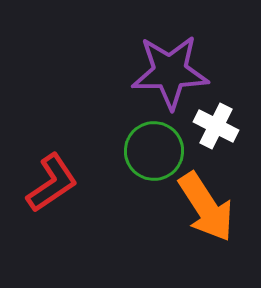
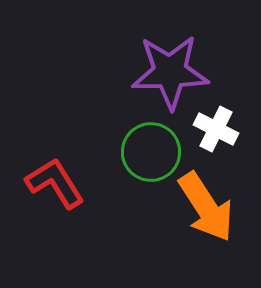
white cross: moved 3 px down
green circle: moved 3 px left, 1 px down
red L-shape: moved 3 px right; rotated 88 degrees counterclockwise
